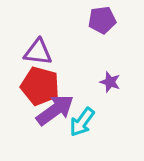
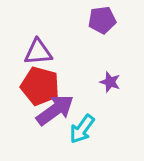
purple triangle: rotated 12 degrees counterclockwise
cyan arrow: moved 7 px down
